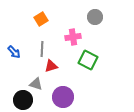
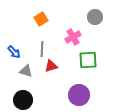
pink cross: rotated 21 degrees counterclockwise
green square: rotated 30 degrees counterclockwise
gray triangle: moved 10 px left, 13 px up
purple circle: moved 16 px right, 2 px up
